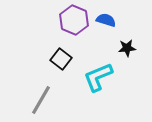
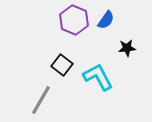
blue semicircle: rotated 108 degrees clockwise
black square: moved 1 px right, 6 px down
cyan L-shape: rotated 84 degrees clockwise
